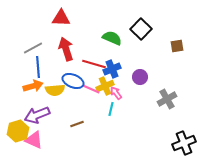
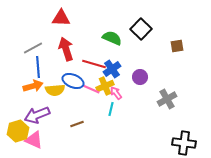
blue cross: rotated 12 degrees counterclockwise
black cross: rotated 30 degrees clockwise
